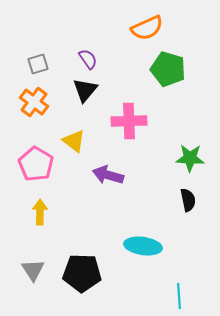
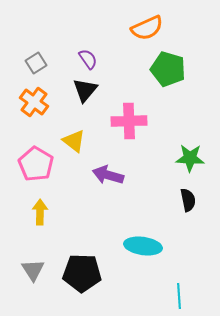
gray square: moved 2 px left, 1 px up; rotated 15 degrees counterclockwise
